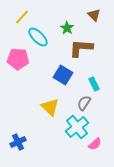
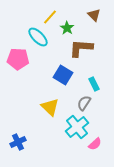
yellow line: moved 28 px right
